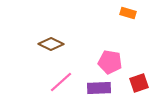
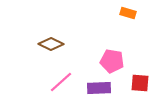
pink pentagon: moved 2 px right, 1 px up
red square: moved 1 px right; rotated 24 degrees clockwise
